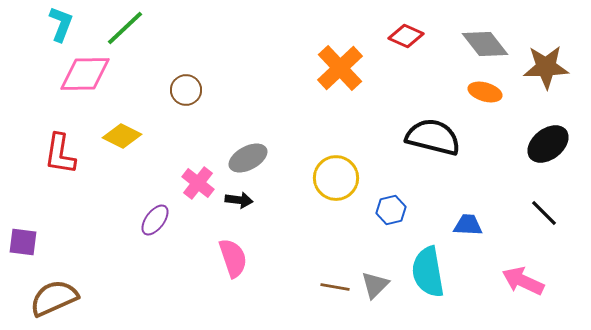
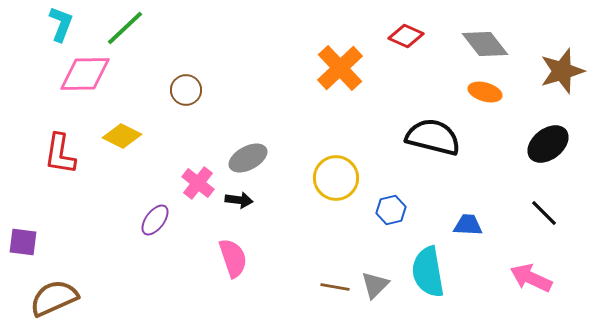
brown star: moved 16 px right, 4 px down; rotated 15 degrees counterclockwise
pink arrow: moved 8 px right, 3 px up
